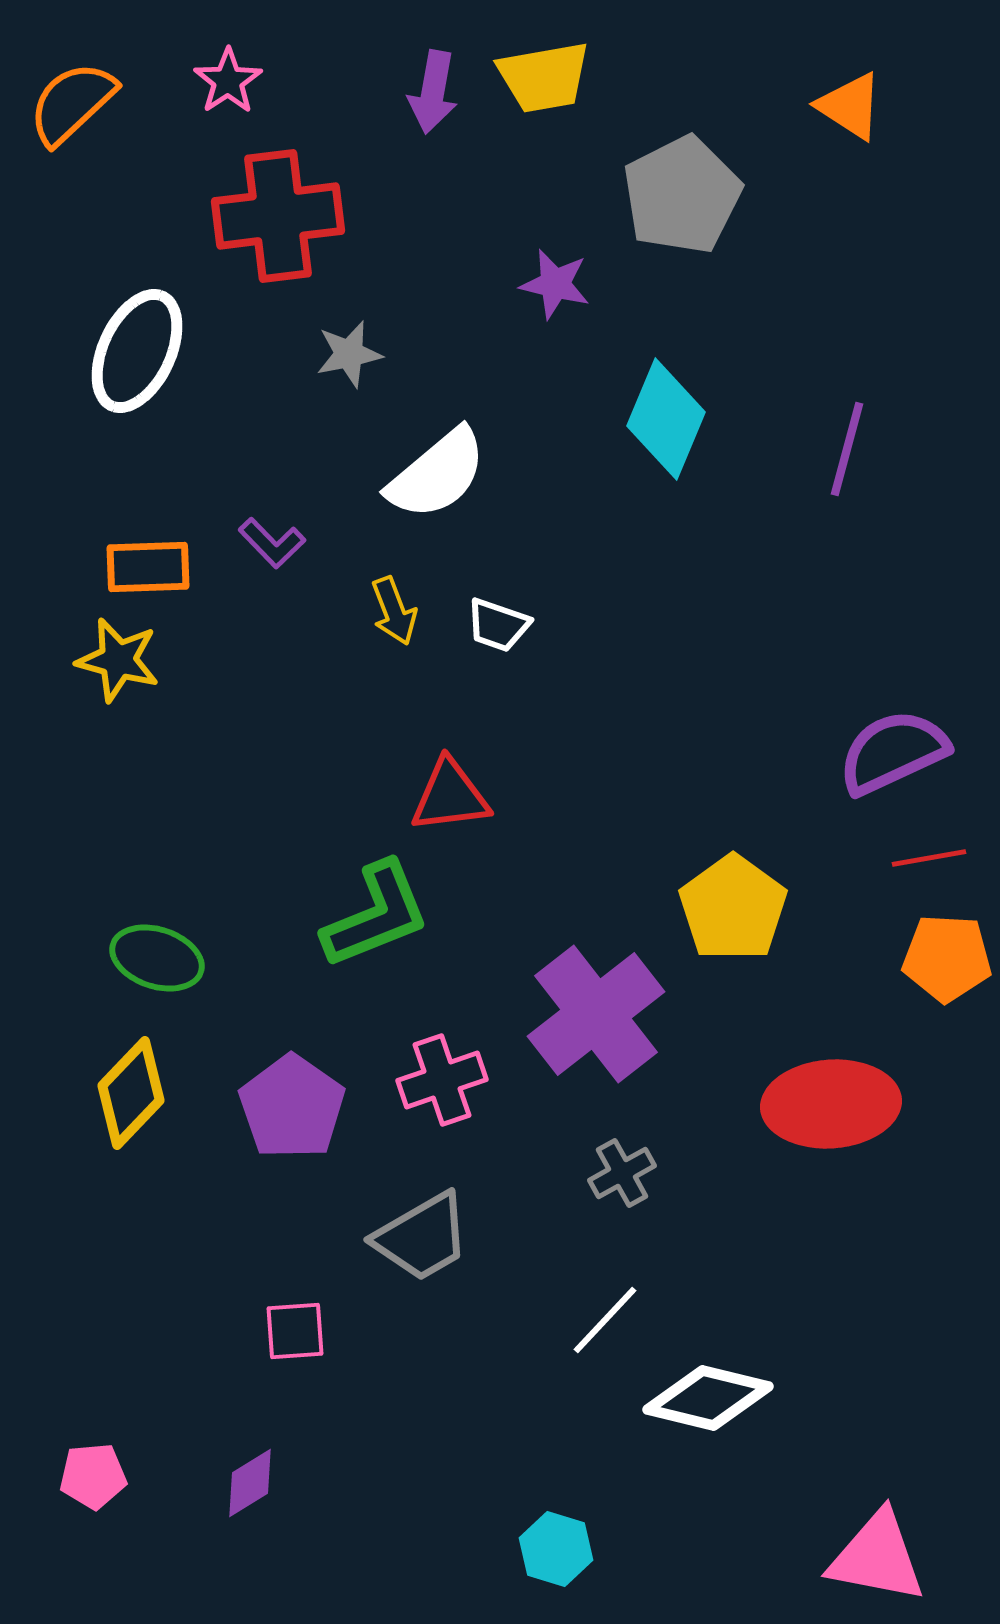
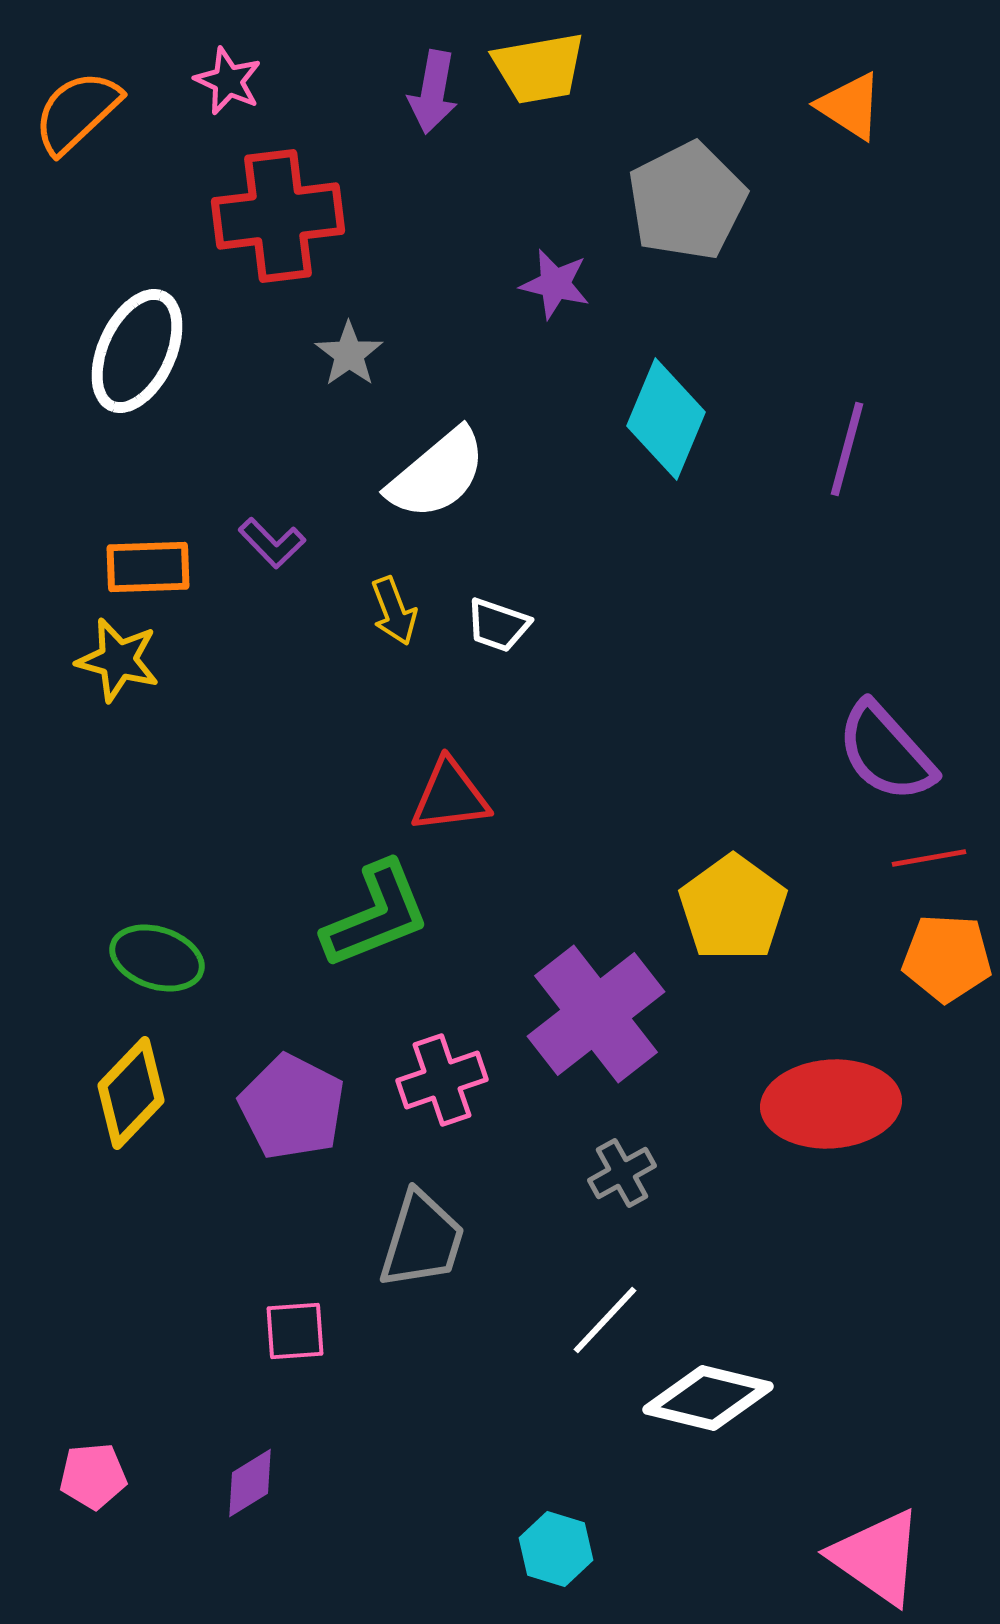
yellow trapezoid: moved 5 px left, 9 px up
pink star: rotated 14 degrees counterclockwise
orange semicircle: moved 5 px right, 9 px down
gray pentagon: moved 5 px right, 6 px down
gray star: rotated 24 degrees counterclockwise
purple semicircle: moved 7 px left; rotated 107 degrees counterclockwise
purple pentagon: rotated 8 degrees counterclockwise
gray trapezoid: moved 3 px down; rotated 43 degrees counterclockwise
pink triangle: rotated 24 degrees clockwise
